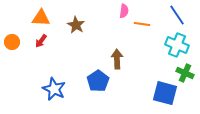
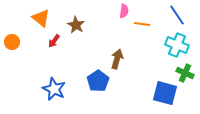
orange triangle: rotated 36 degrees clockwise
red arrow: moved 13 px right
brown arrow: rotated 18 degrees clockwise
